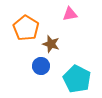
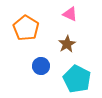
pink triangle: rotated 35 degrees clockwise
brown star: moved 16 px right; rotated 24 degrees clockwise
